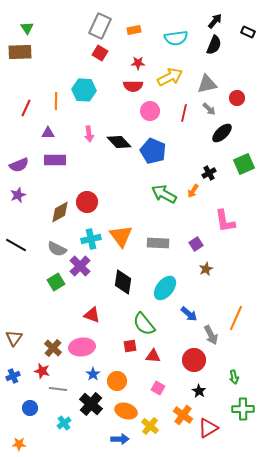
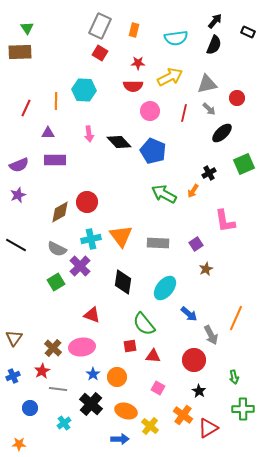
orange rectangle at (134, 30): rotated 64 degrees counterclockwise
red star at (42, 371): rotated 28 degrees clockwise
orange circle at (117, 381): moved 4 px up
